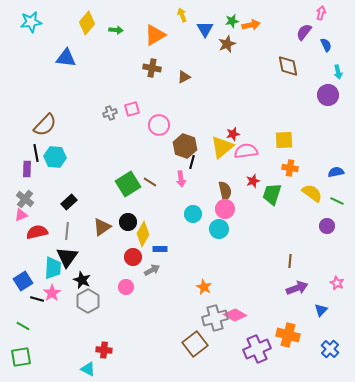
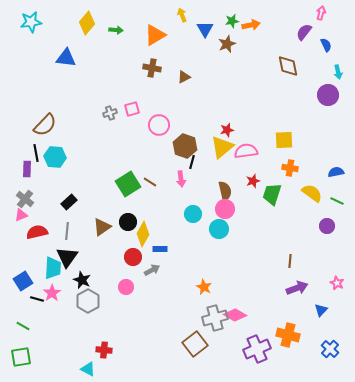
red star at (233, 134): moved 6 px left, 4 px up
